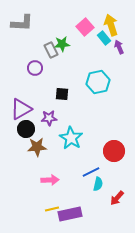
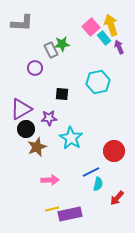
pink square: moved 6 px right
brown star: rotated 18 degrees counterclockwise
